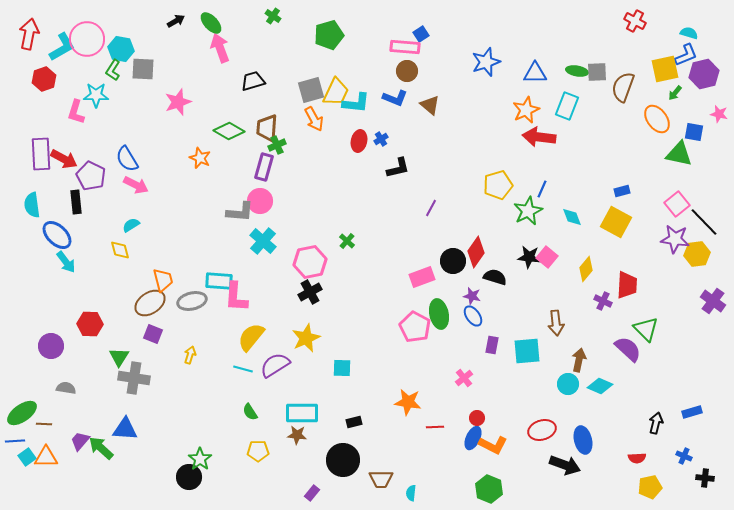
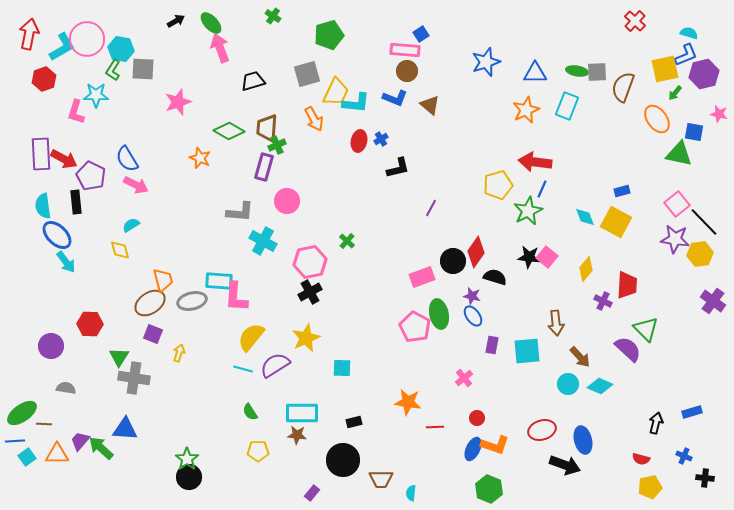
red cross at (635, 21): rotated 15 degrees clockwise
pink rectangle at (405, 47): moved 3 px down
gray square at (311, 90): moved 4 px left, 16 px up
red arrow at (539, 137): moved 4 px left, 25 px down
pink circle at (260, 201): moved 27 px right
cyan semicircle at (32, 205): moved 11 px right, 1 px down
cyan diamond at (572, 217): moved 13 px right
cyan cross at (263, 241): rotated 12 degrees counterclockwise
yellow hexagon at (697, 254): moved 3 px right
yellow arrow at (190, 355): moved 11 px left, 2 px up
brown arrow at (579, 360): moved 1 px right, 3 px up; rotated 125 degrees clockwise
blue ellipse at (473, 438): moved 11 px down
orange L-shape at (493, 445): moved 2 px right; rotated 8 degrees counterclockwise
orange triangle at (46, 457): moved 11 px right, 3 px up
red semicircle at (637, 458): moved 4 px right, 1 px down; rotated 18 degrees clockwise
green star at (200, 459): moved 13 px left
